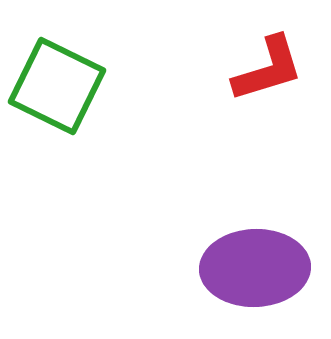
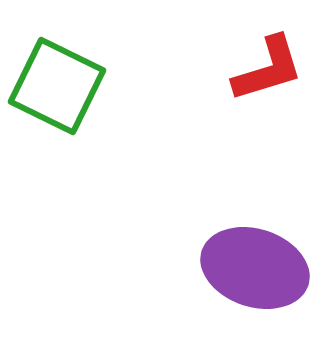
purple ellipse: rotated 20 degrees clockwise
